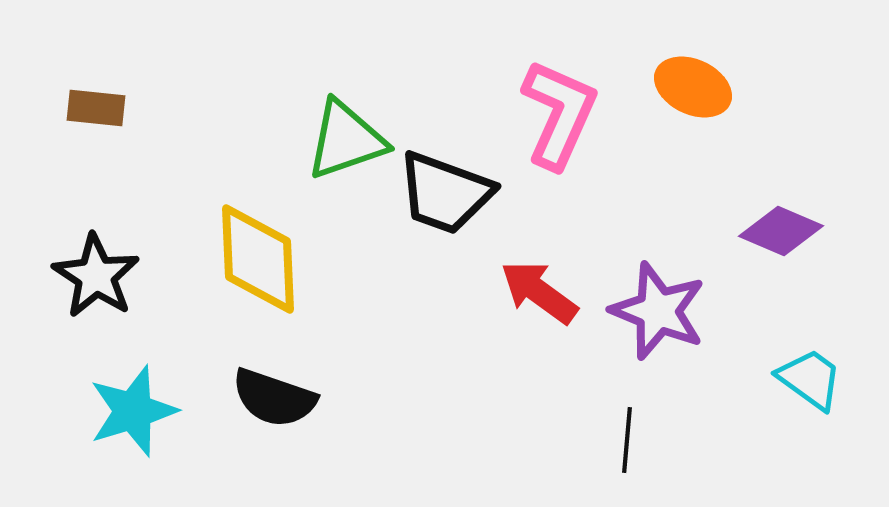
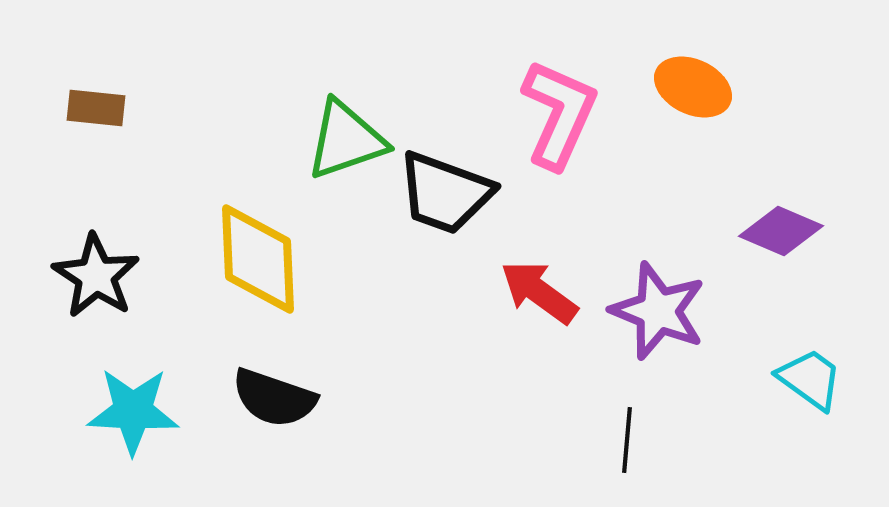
cyan star: rotated 20 degrees clockwise
